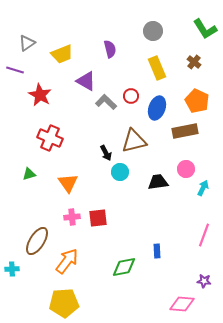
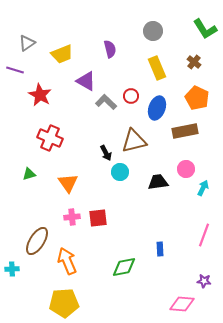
orange pentagon: moved 3 px up
blue rectangle: moved 3 px right, 2 px up
orange arrow: rotated 60 degrees counterclockwise
